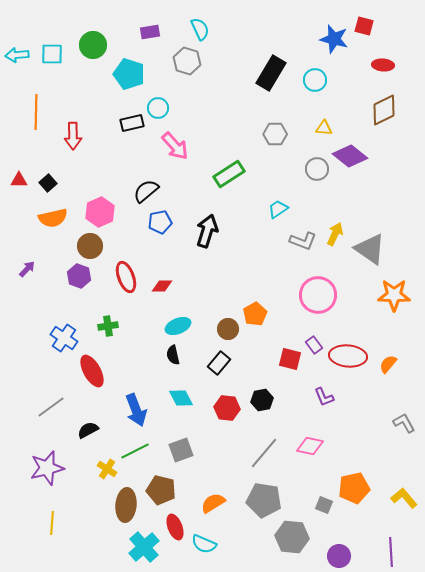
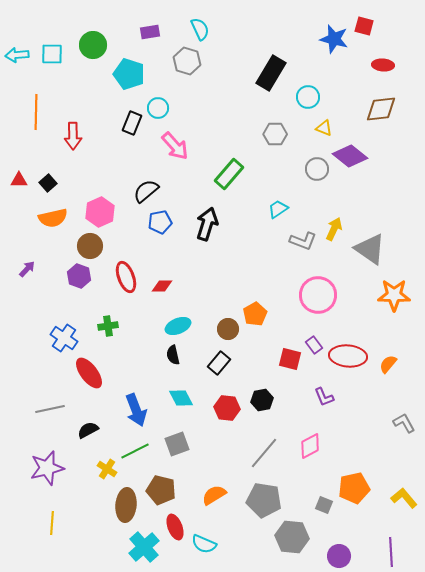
cyan circle at (315, 80): moved 7 px left, 17 px down
brown diamond at (384, 110): moved 3 px left, 1 px up; rotated 20 degrees clockwise
black rectangle at (132, 123): rotated 55 degrees counterclockwise
yellow triangle at (324, 128): rotated 18 degrees clockwise
green rectangle at (229, 174): rotated 16 degrees counterclockwise
black arrow at (207, 231): moved 7 px up
yellow arrow at (335, 234): moved 1 px left, 5 px up
red ellipse at (92, 371): moved 3 px left, 2 px down; rotated 8 degrees counterclockwise
gray line at (51, 407): moved 1 px left, 2 px down; rotated 24 degrees clockwise
pink diamond at (310, 446): rotated 40 degrees counterclockwise
gray square at (181, 450): moved 4 px left, 6 px up
orange semicircle at (213, 503): moved 1 px right, 8 px up
